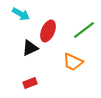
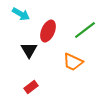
green line: moved 1 px right
black triangle: moved 1 px left, 2 px down; rotated 36 degrees counterclockwise
red rectangle: moved 1 px right, 4 px down; rotated 16 degrees counterclockwise
